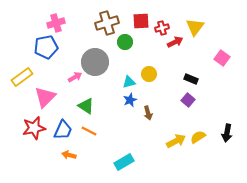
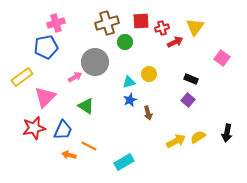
orange line: moved 15 px down
